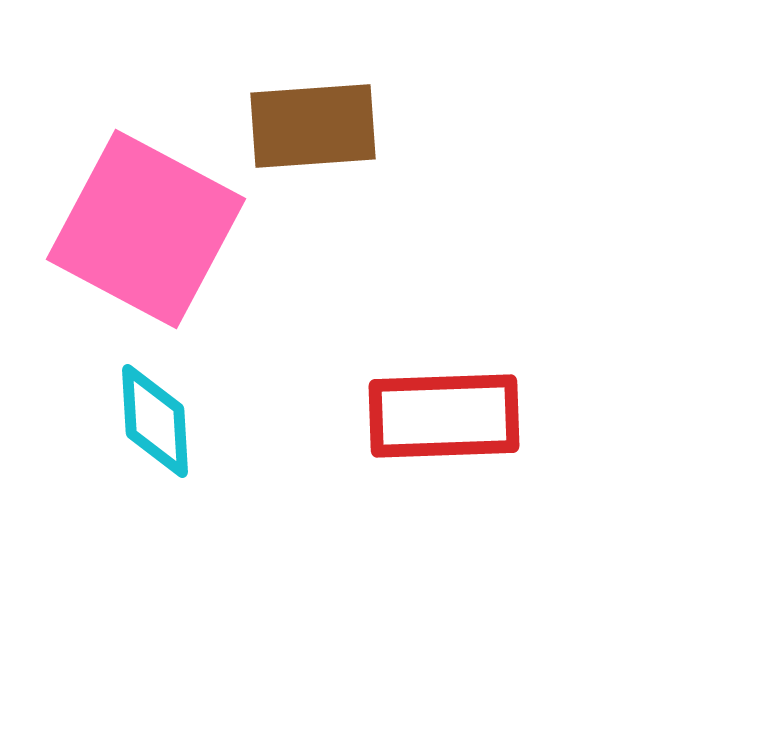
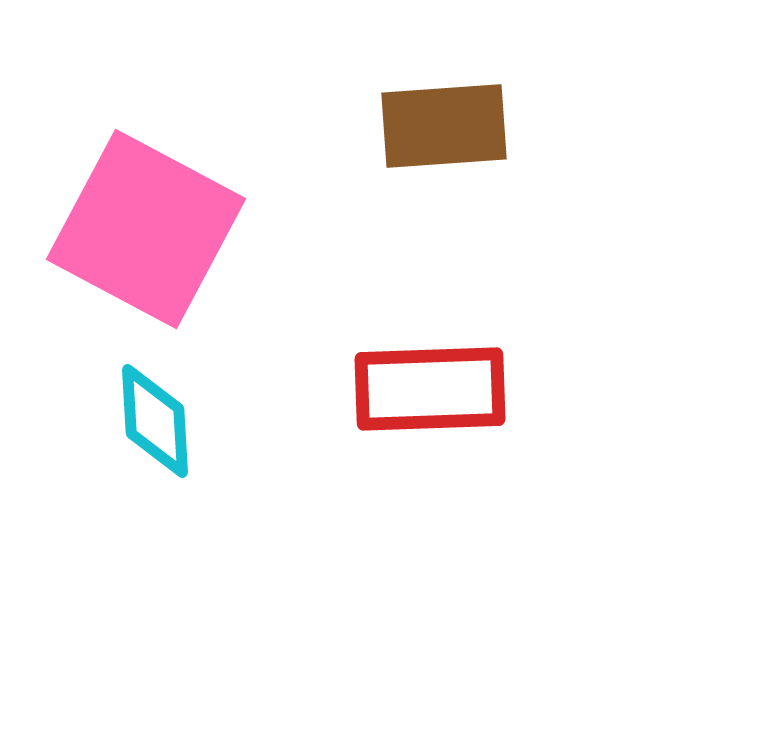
brown rectangle: moved 131 px right
red rectangle: moved 14 px left, 27 px up
